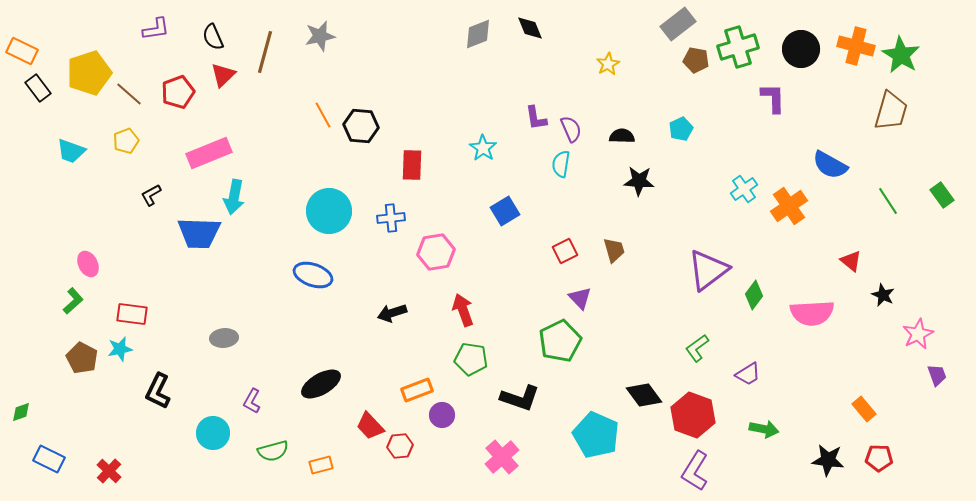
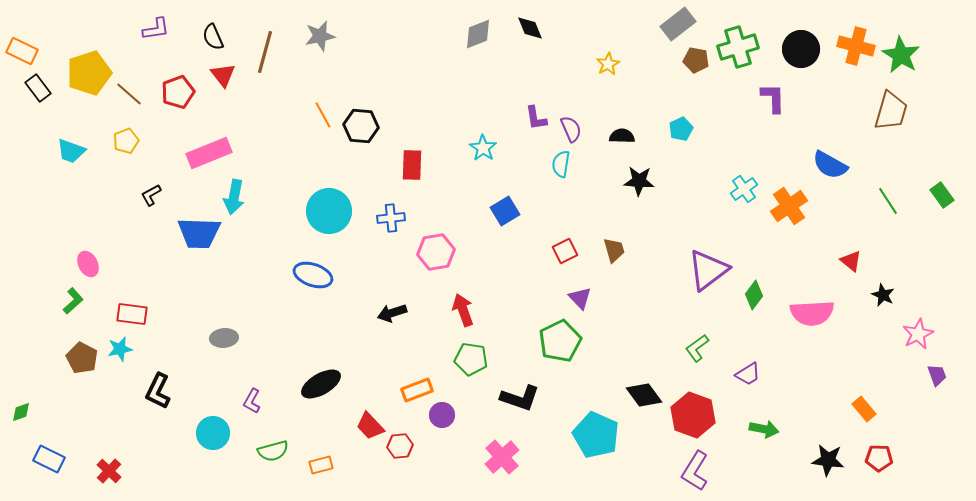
red triangle at (223, 75): rotated 24 degrees counterclockwise
